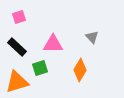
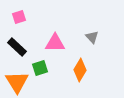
pink triangle: moved 2 px right, 1 px up
orange triangle: rotated 45 degrees counterclockwise
